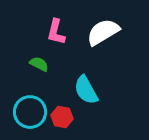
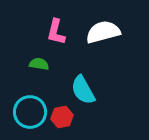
white semicircle: rotated 16 degrees clockwise
green semicircle: rotated 18 degrees counterclockwise
cyan semicircle: moved 3 px left
red hexagon: rotated 20 degrees counterclockwise
